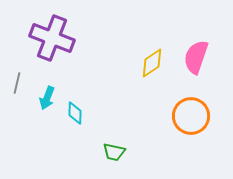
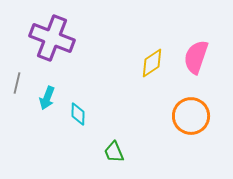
cyan diamond: moved 3 px right, 1 px down
green trapezoid: rotated 55 degrees clockwise
